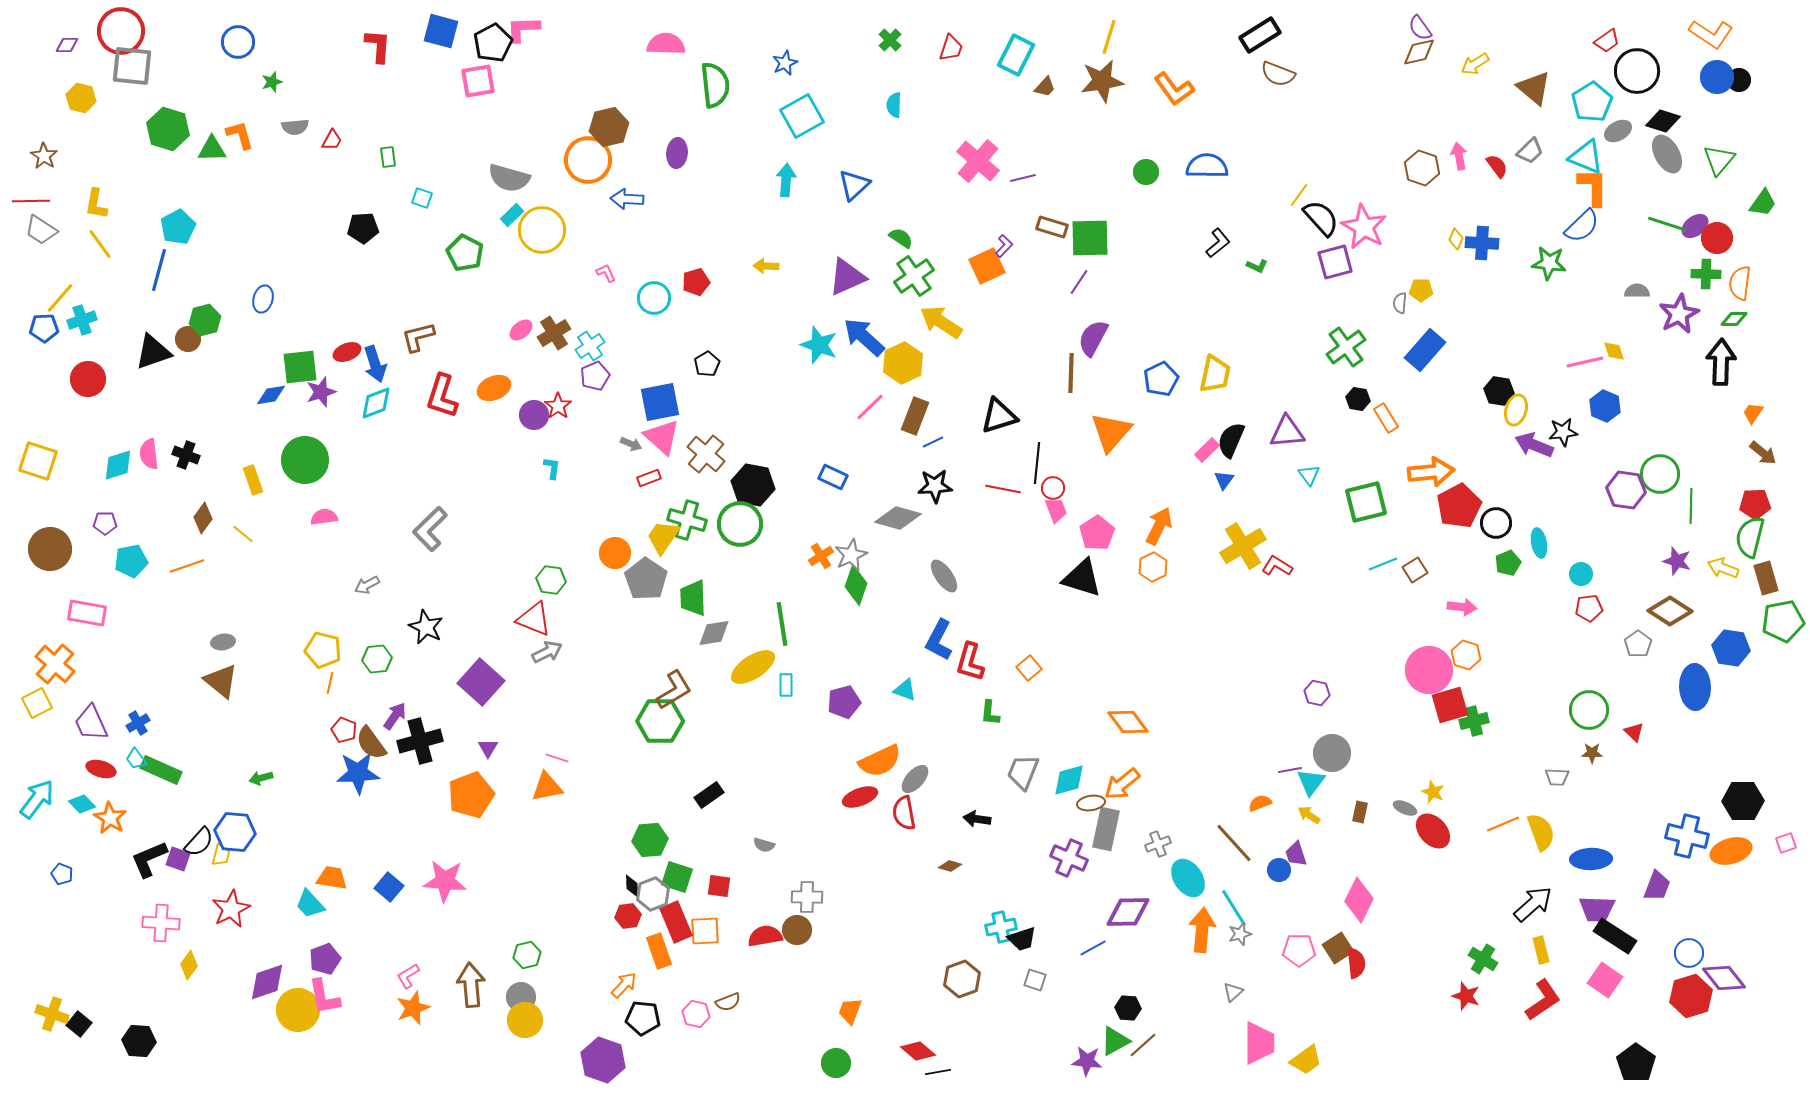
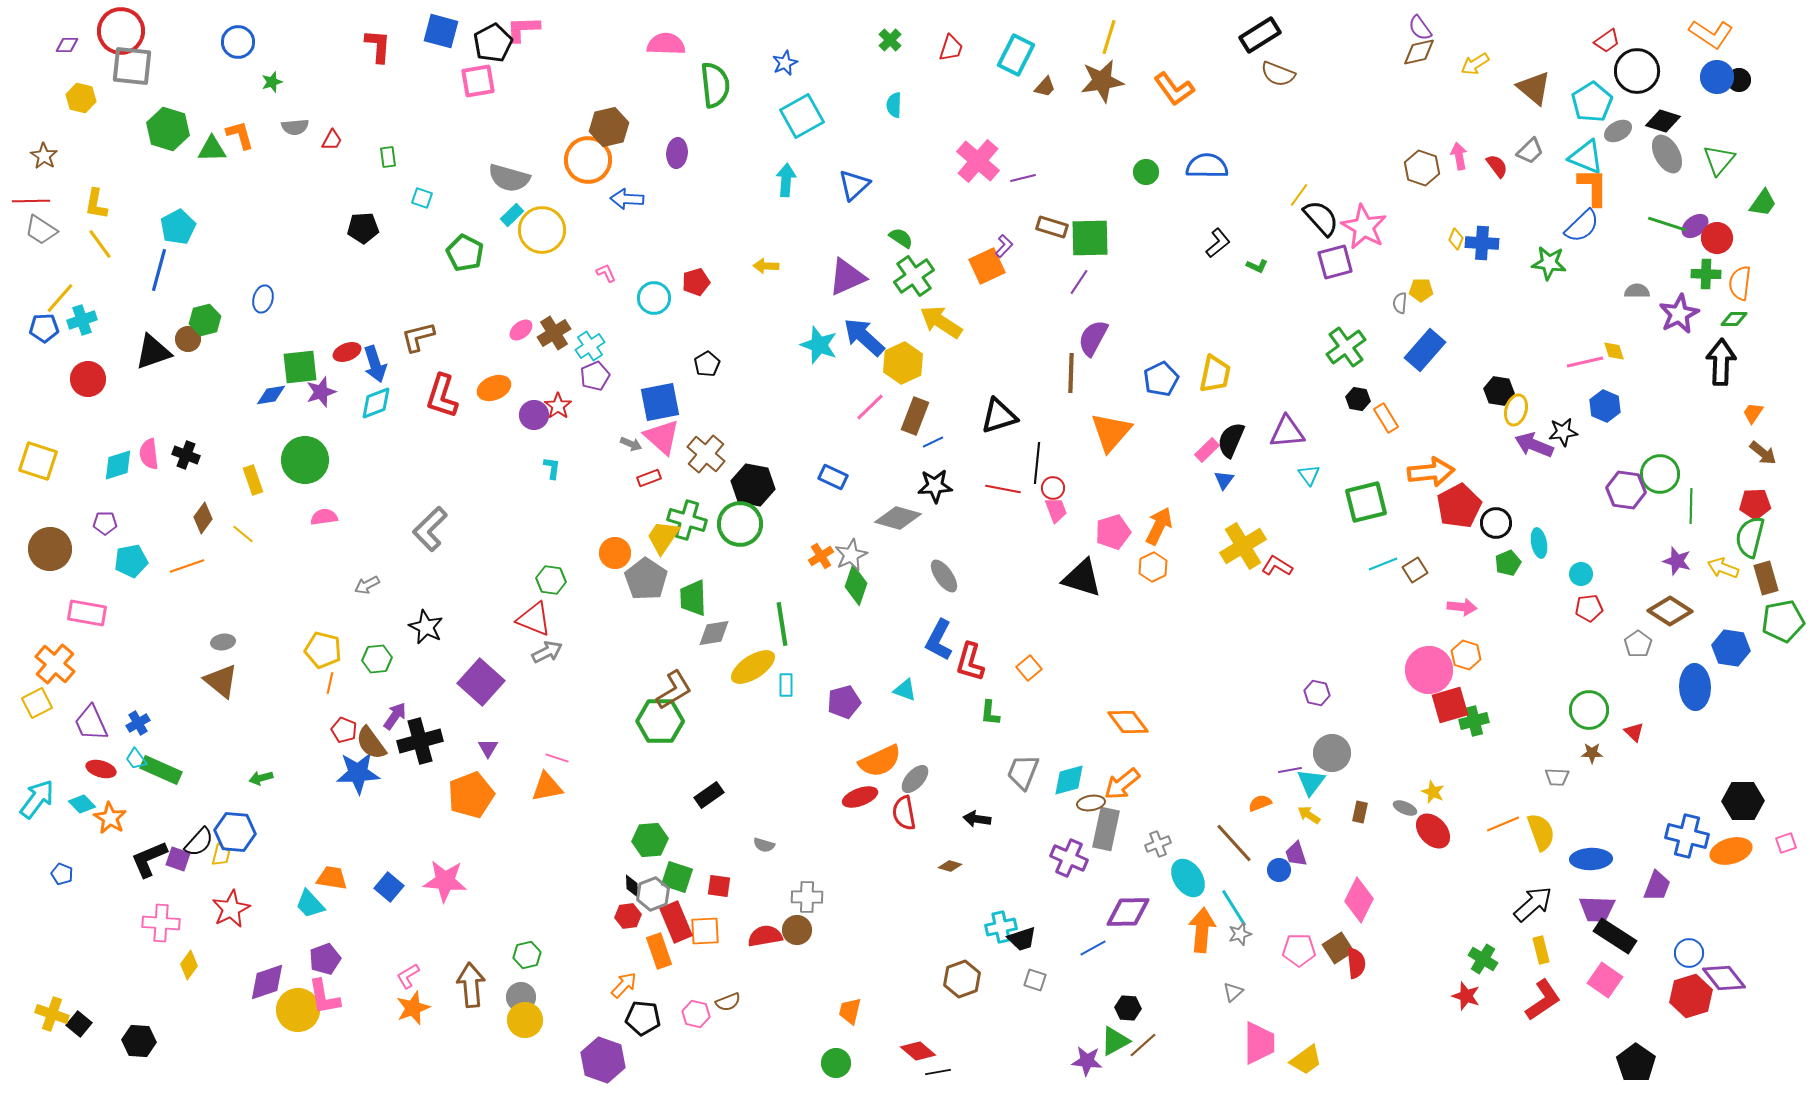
pink pentagon at (1097, 533): moved 16 px right, 1 px up; rotated 16 degrees clockwise
orange trapezoid at (850, 1011): rotated 8 degrees counterclockwise
